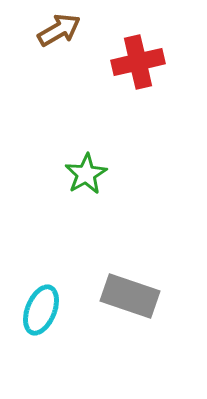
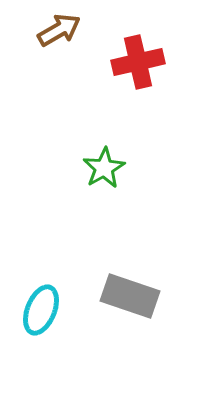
green star: moved 18 px right, 6 px up
